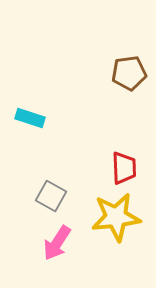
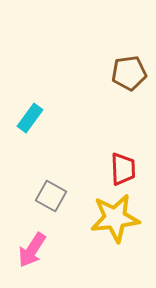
cyan rectangle: rotated 72 degrees counterclockwise
red trapezoid: moved 1 px left, 1 px down
yellow star: moved 1 px left, 1 px down
pink arrow: moved 25 px left, 7 px down
